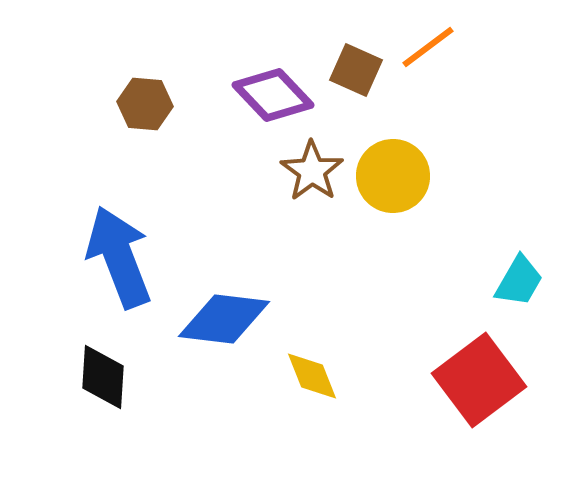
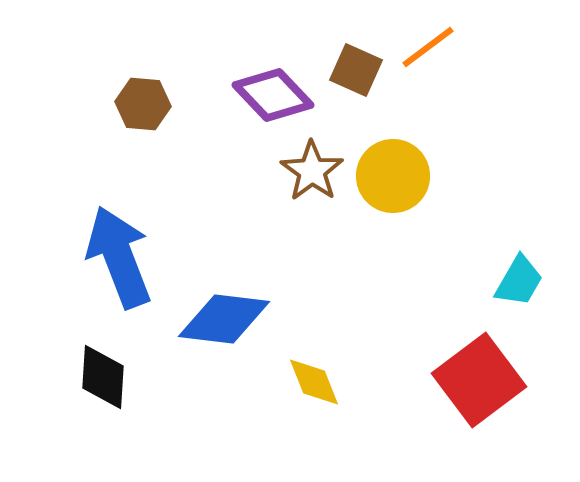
brown hexagon: moved 2 px left
yellow diamond: moved 2 px right, 6 px down
